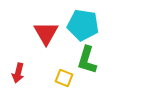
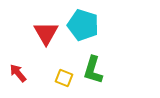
cyan pentagon: rotated 8 degrees clockwise
green L-shape: moved 6 px right, 10 px down
red arrow: rotated 126 degrees clockwise
